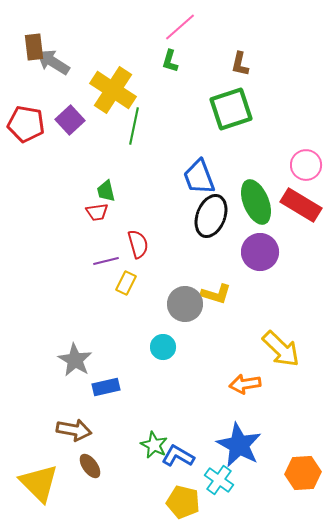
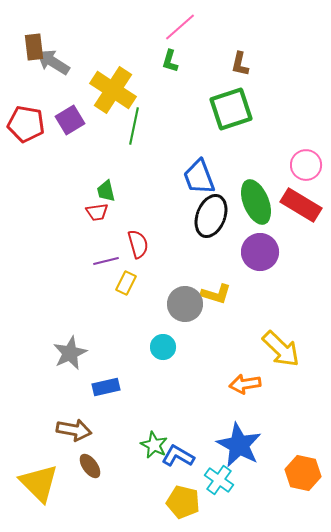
purple square: rotated 12 degrees clockwise
gray star: moved 5 px left, 7 px up; rotated 16 degrees clockwise
orange hexagon: rotated 16 degrees clockwise
